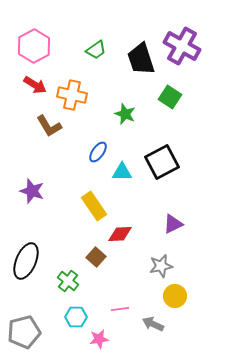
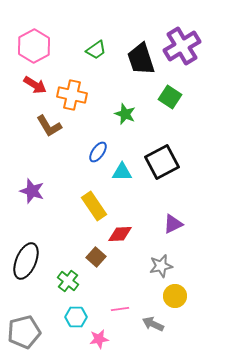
purple cross: rotated 30 degrees clockwise
